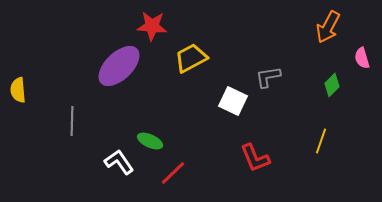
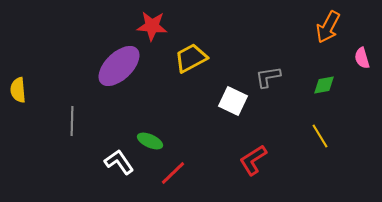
green diamond: moved 8 px left; rotated 35 degrees clockwise
yellow line: moved 1 px left, 5 px up; rotated 50 degrees counterclockwise
red L-shape: moved 2 px left, 2 px down; rotated 80 degrees clockwise
